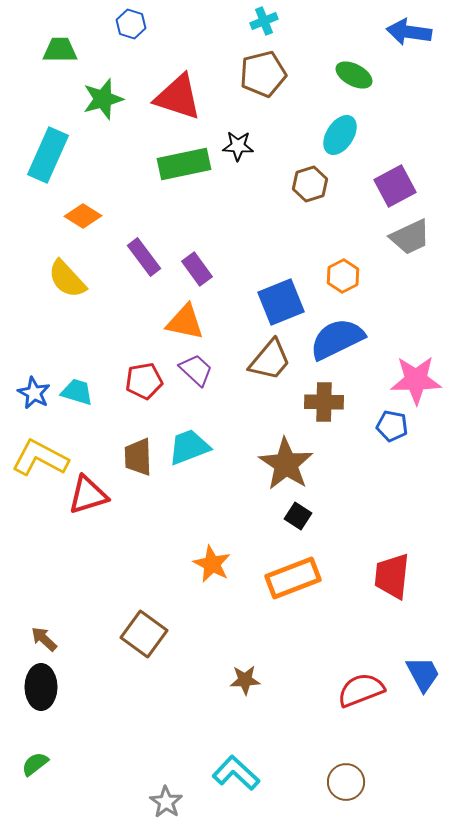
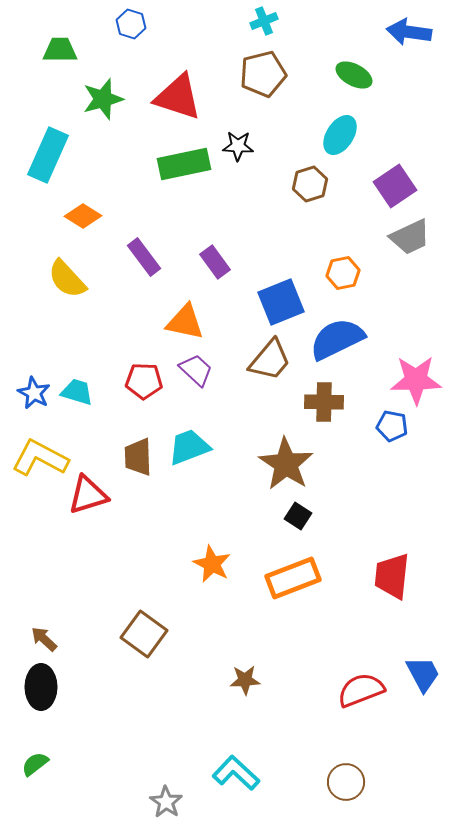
purple square at (395, 186): rotated 6 degrees counterclockwise
purple rectangle at (197, 269): moved 18 px right, 7 px up
orange hexagon at (343, 276): moved 3 px up; rotated 16 degrees clockwise
red pentagon at (144, 381): rotated 12 degrees clockwise
